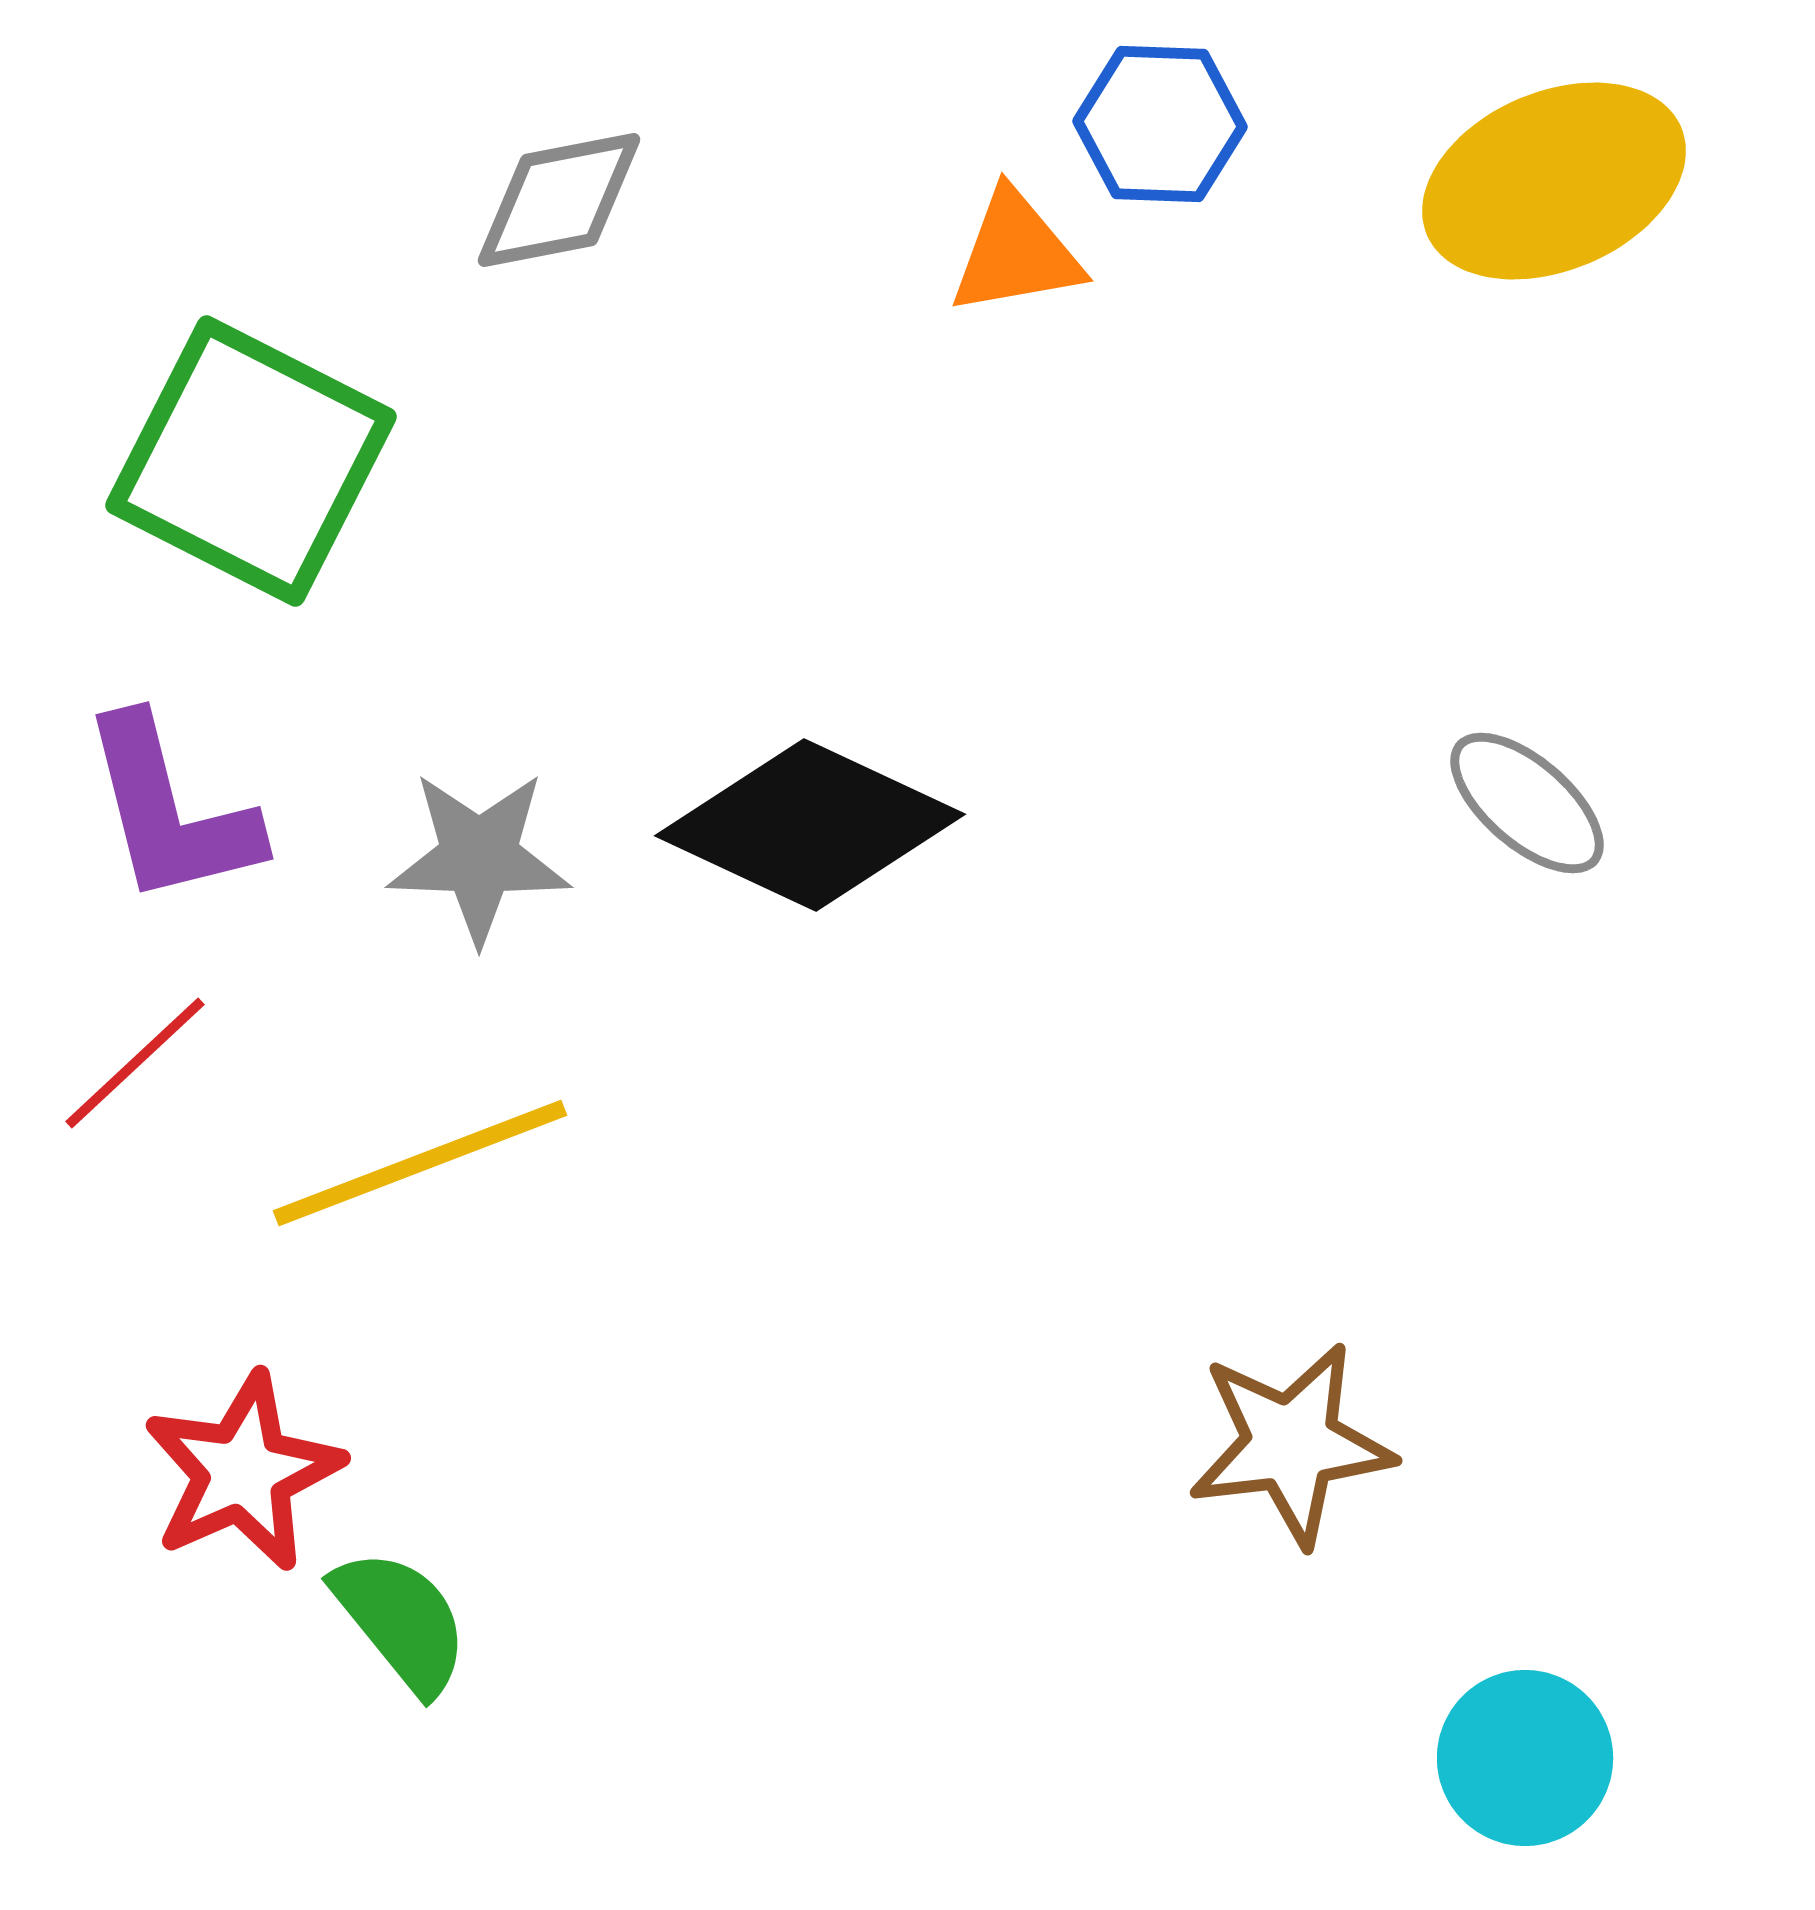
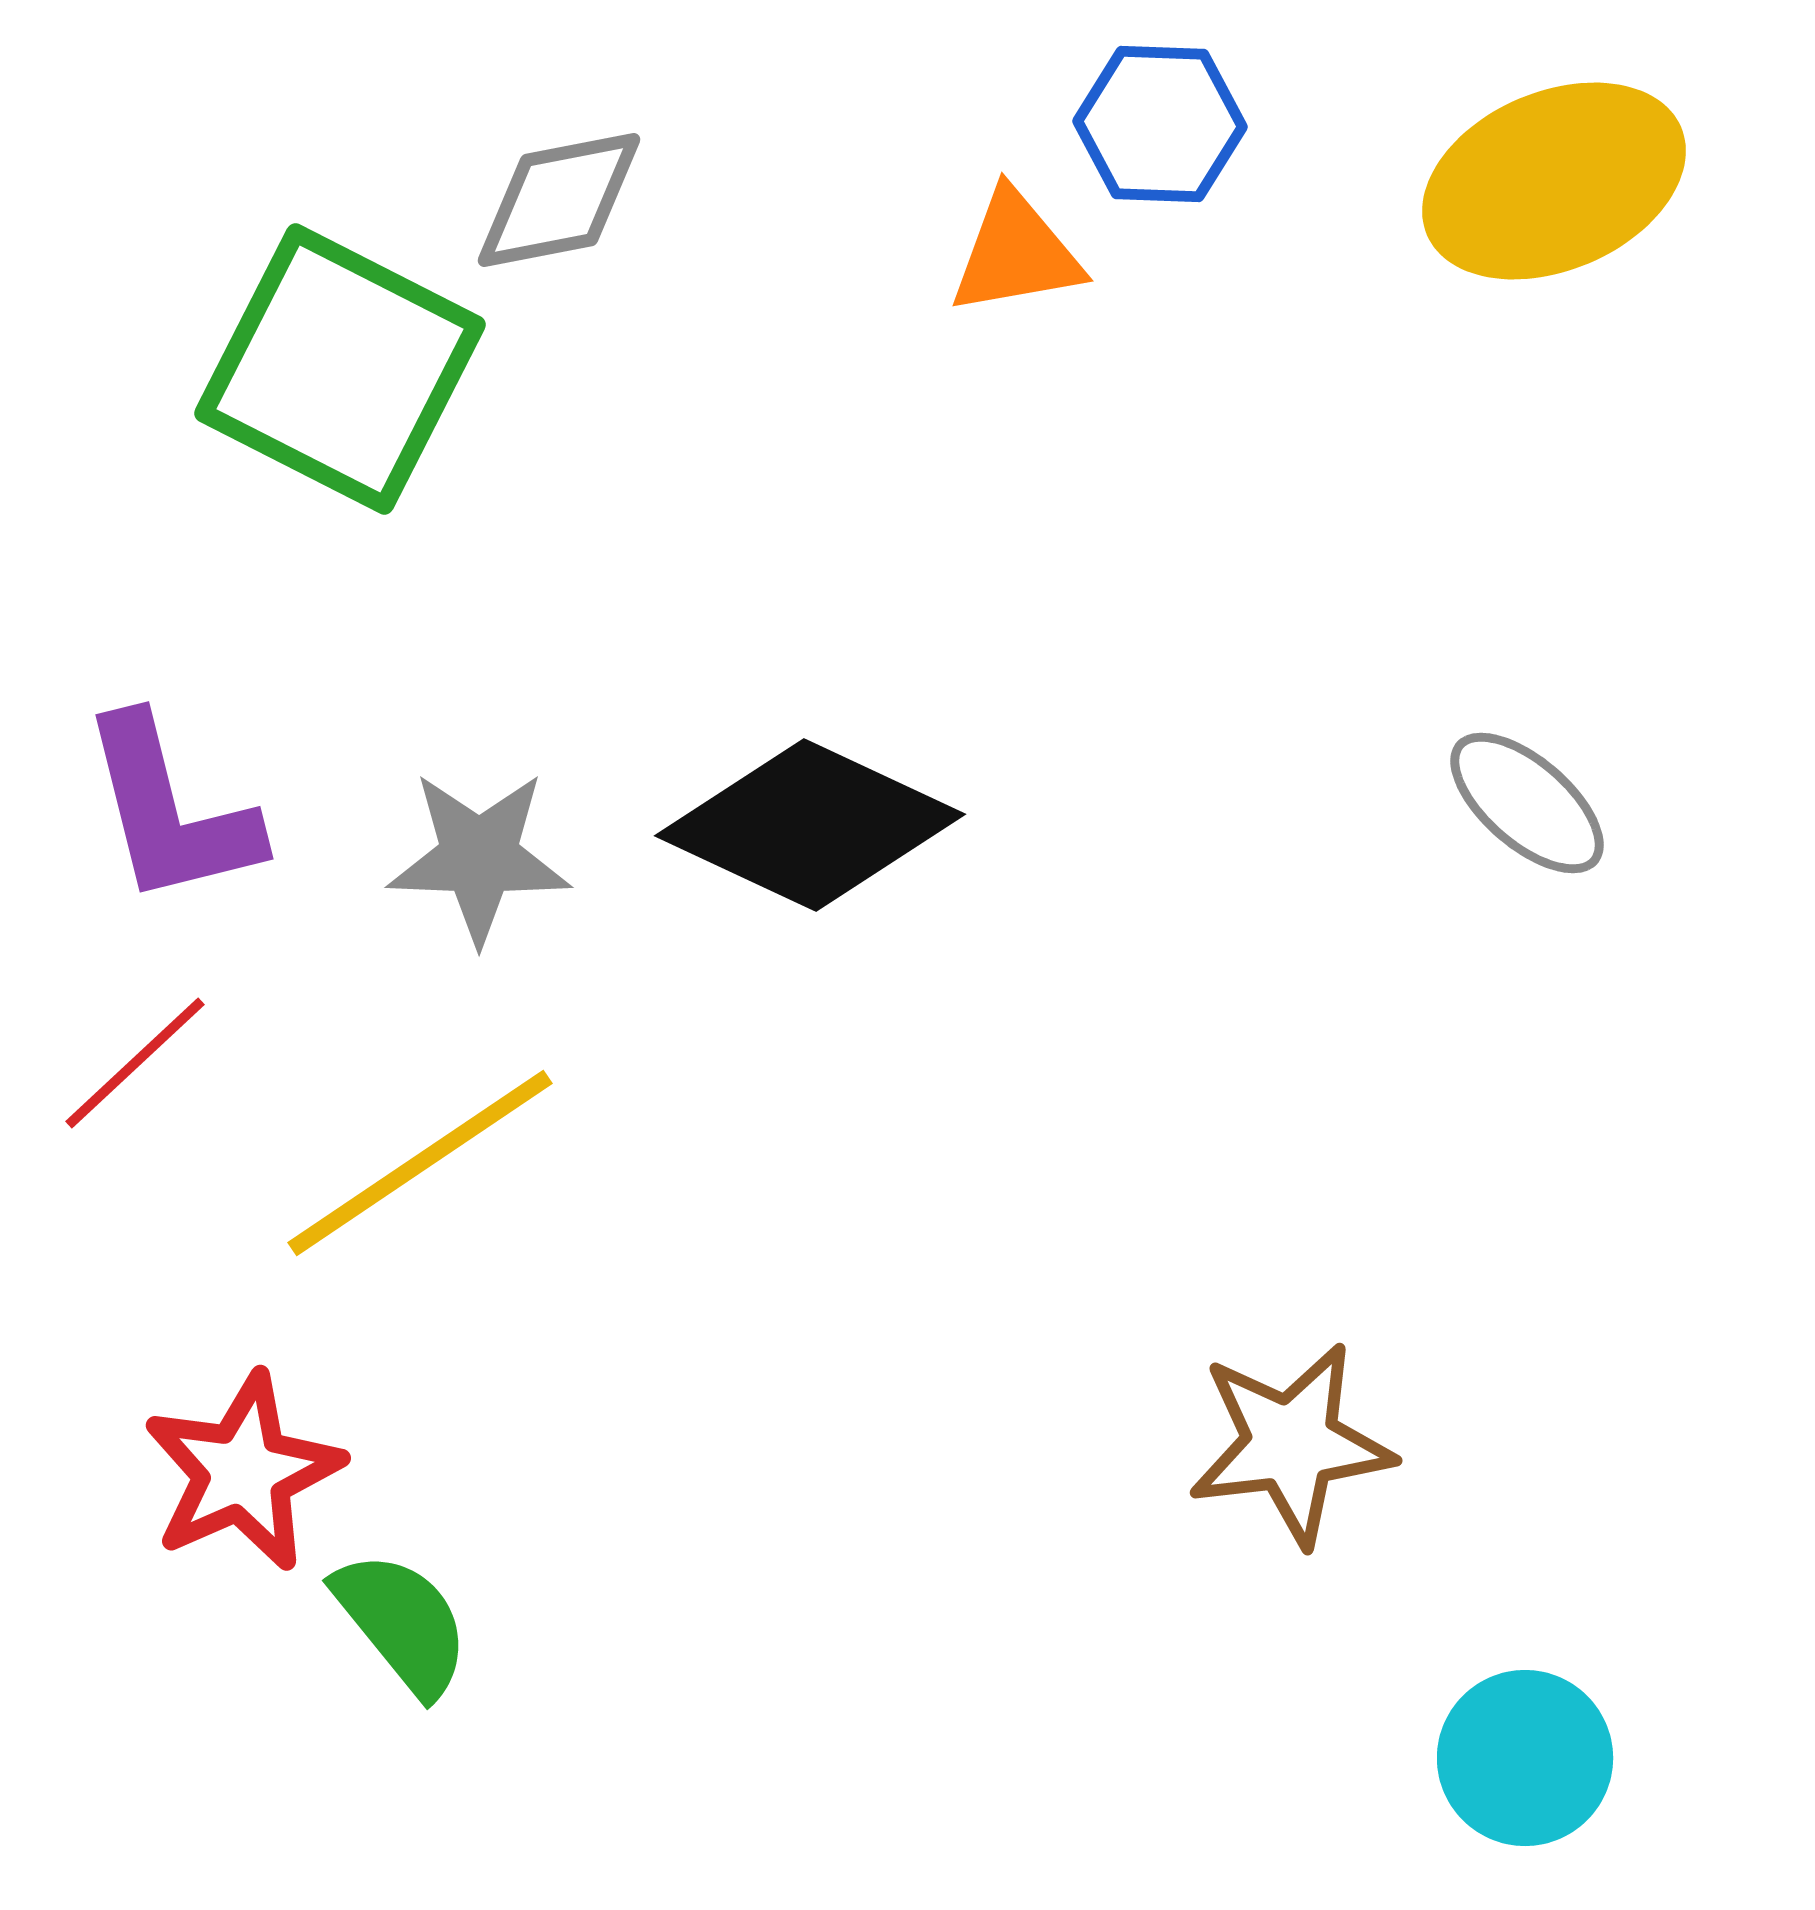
green square: moved 89 px right, 92 px up
yellow line: rotated 13 degrees counterclockwise
green semicircle: moved 1 px right, 2 px down
